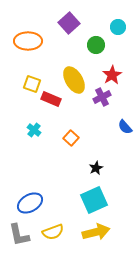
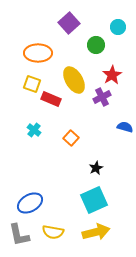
orange ellipse: moved 10 px right, 12 px down
blue semicircle: rotated 147 degrees clockwise
yellow semicircle: rotated 30 degrees clockwise
